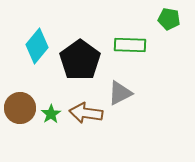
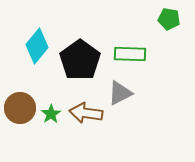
green rectangle: moved 9 px down
